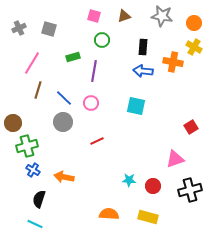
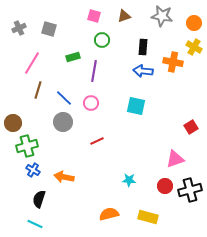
red circle: moved 12 px right
orange semicircle: rotated 18 degrees counterclockwise
